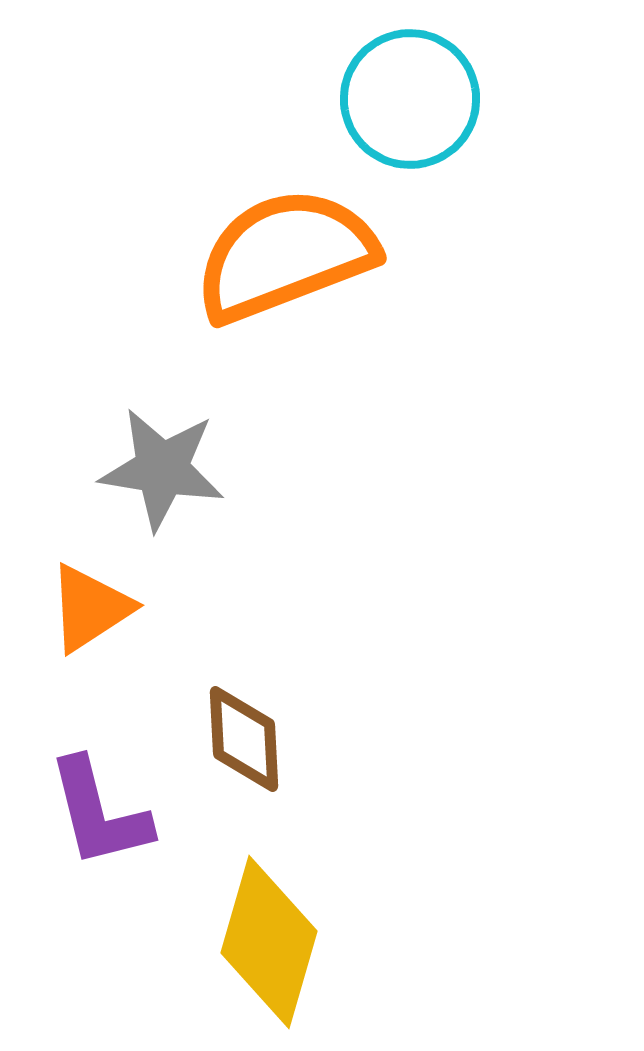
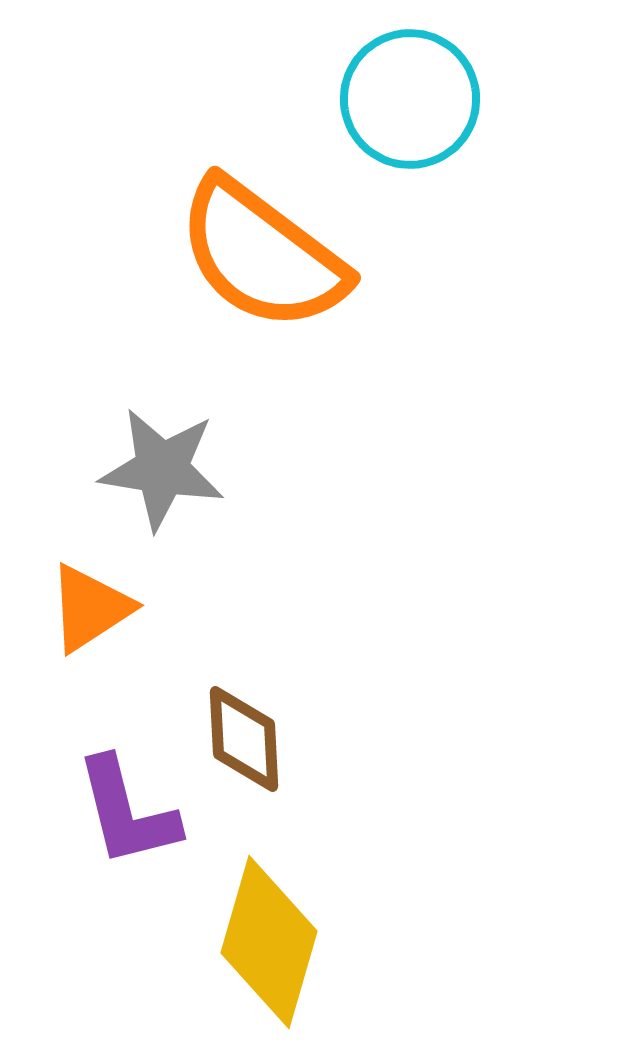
orange semicircle: moved 23 px left; rotated 122 degrees counterclockwise
purple L-shape: moved 28 px right, 1 px up
